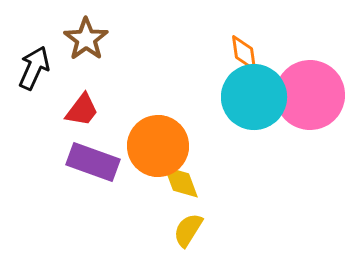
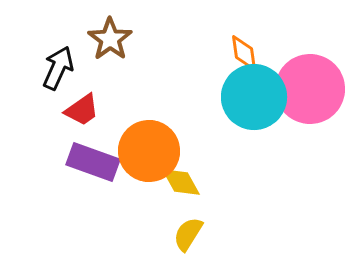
brown star: moved 24 px right
black arrow: moved 24 px right
pink circle: moved 6 px up
red trapezoid: rotated 18 degrees clockwise
orange circle: moved 9 px left, 5 px down
yellow diamond: rotated 9 degrees counterclockwise
yellow semicircle: moved 4 px down
